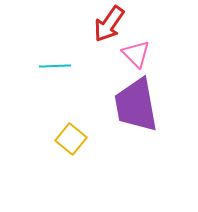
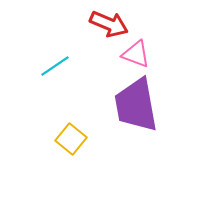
red arrow: rotated 102 degrees counterclockwise
pink triangle: rotated 24 degrees counterclockwise
cyan line: rotated 32 degrees counterclockwise
